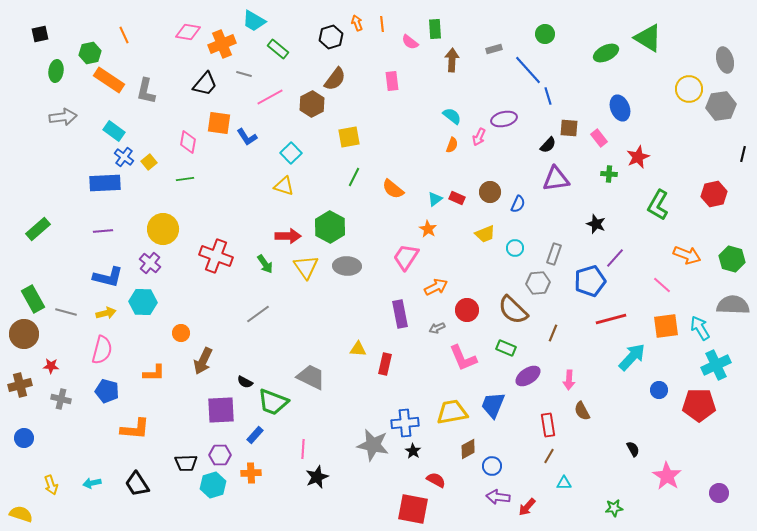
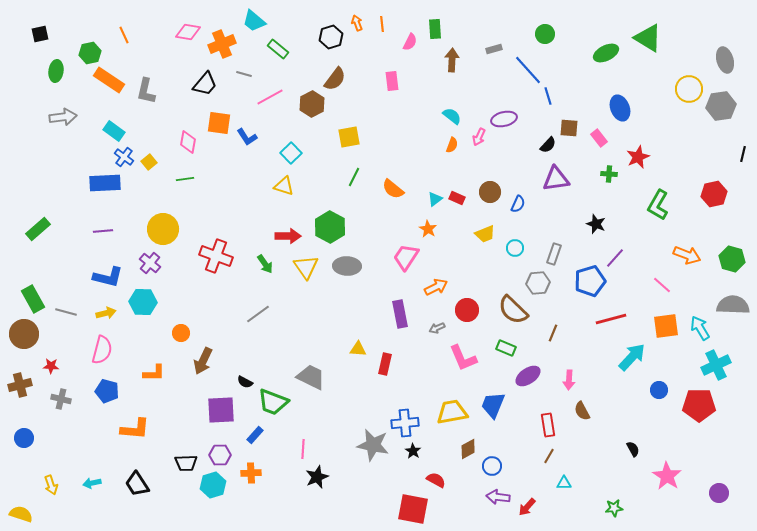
cyan trapezoid at (254, 21): rotated 10 degrees clockwise
pink semicircle at (410, 42): rotated 102 degrees counterclockwise
